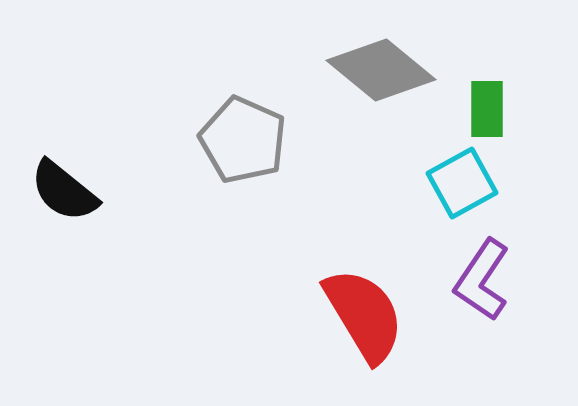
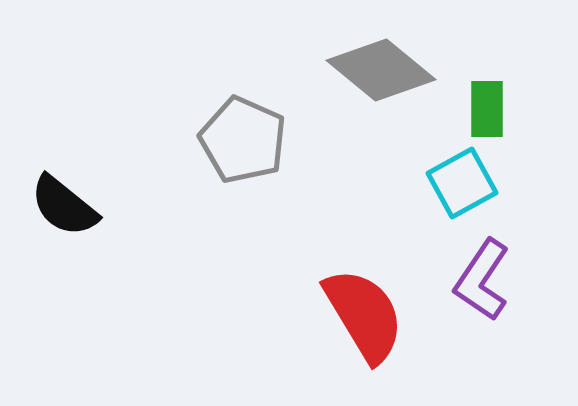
black semicircle: moved 15 px down
